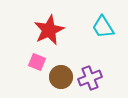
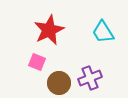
cyan trapezoid: moved 5 px down
brown circle: moved 2 px left, 6 px down
